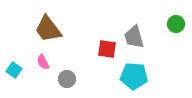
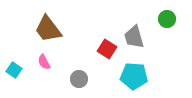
green circle: moved 9 px left, 5 px up
red square: rotated 24 degrees clockwise
pink semicircle: moved 1 px right
gray circle: moved 12 px right
